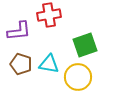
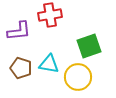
red cross: moved 1 px right
green square: moved 4 px right, 1 px down
brown pentagon: moved 4 px down
